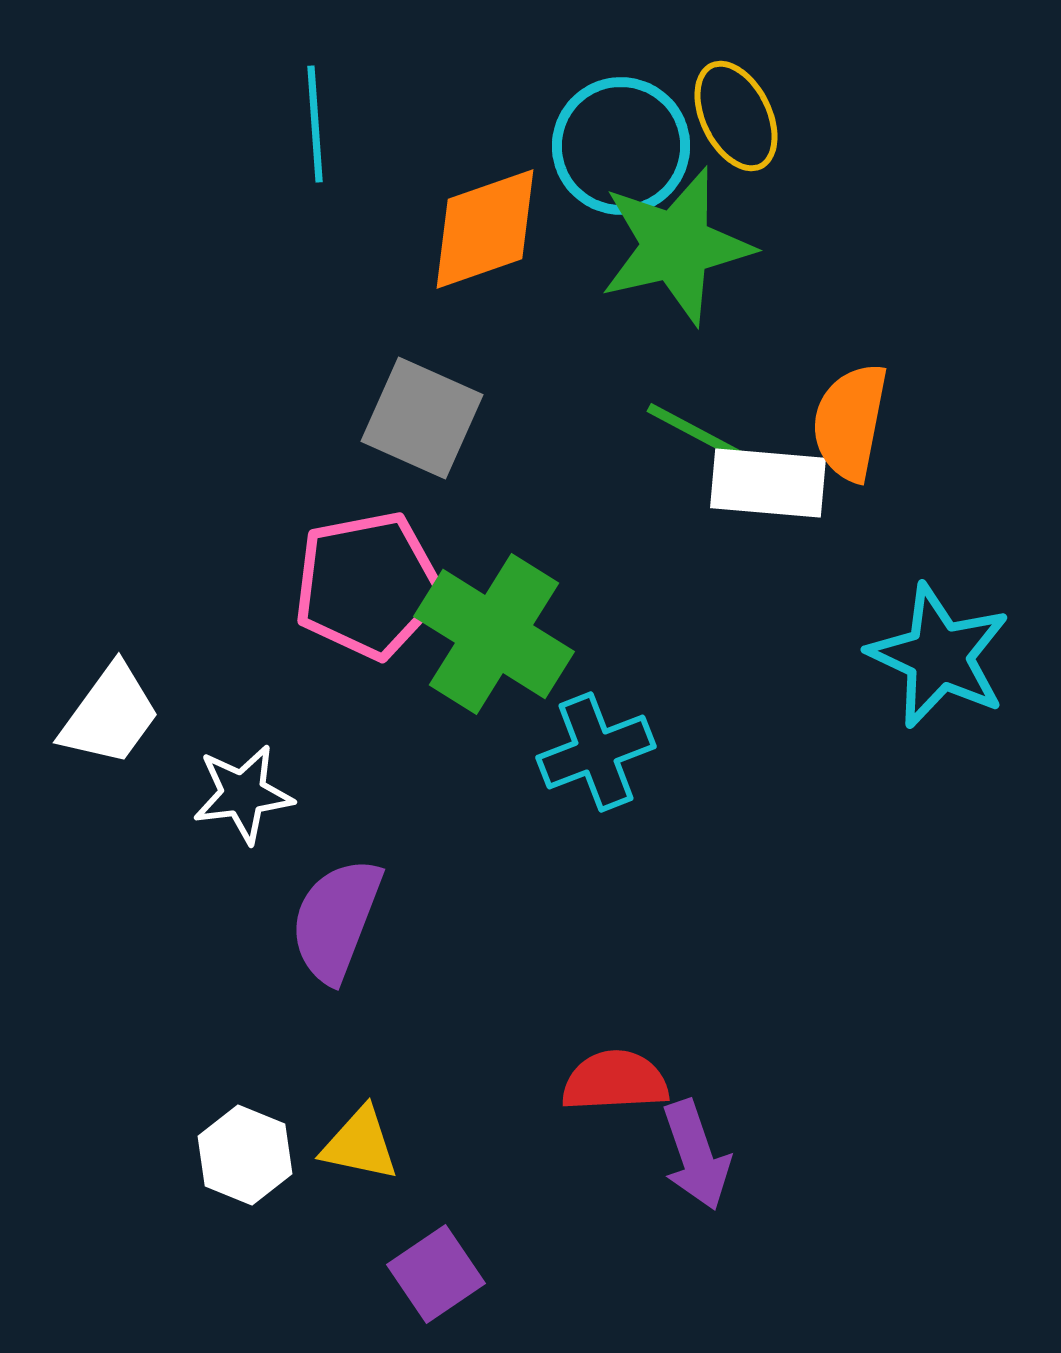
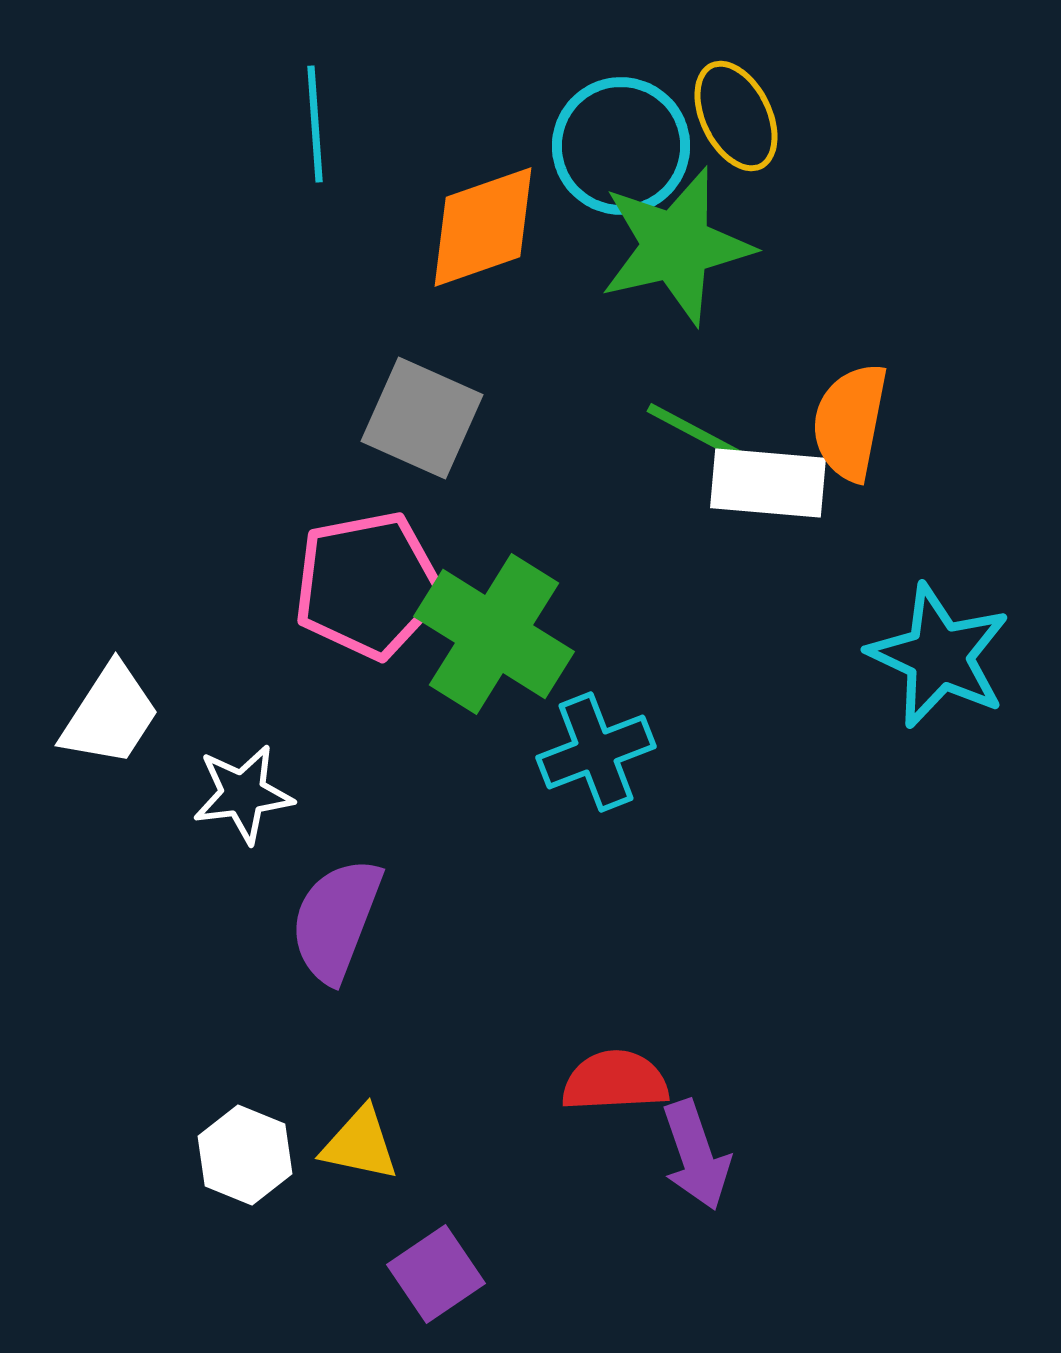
orange diamond: moved 2 px left, 2 px up
white trapezoid: rotated 3 degrees counterclockwise
